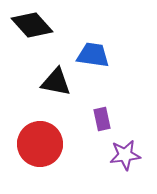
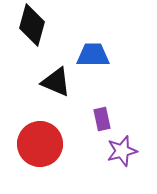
black diamond: rotated 57 degrees clockwise
blue trapezoid: rotated 8 degrees counterclockwise
black triangle: rotated 12 degrees clockwise
purple star: moved 3 px left, 4 px up; rotated 8 degrees counterclockwise
